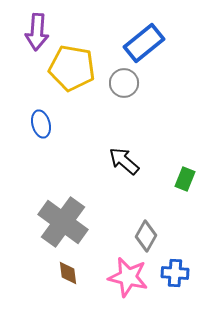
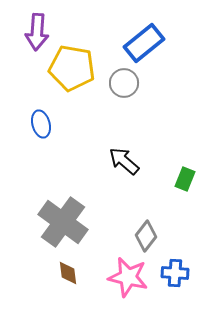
gray diamond: rotated 8 degrees clockwise
